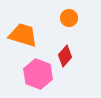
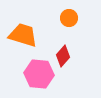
red diamond: moved 2 px left
pink hexagon: moved 1 px right; rotated 16 degrees counterclockwise
